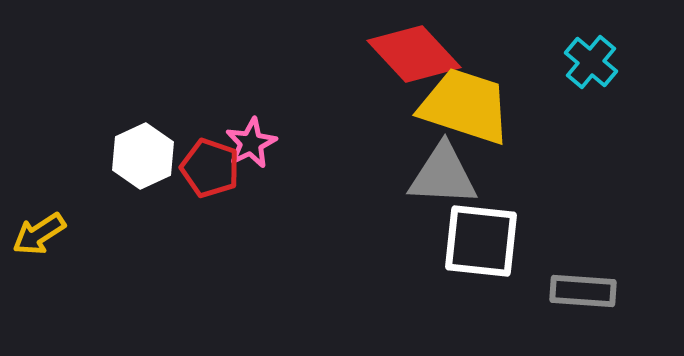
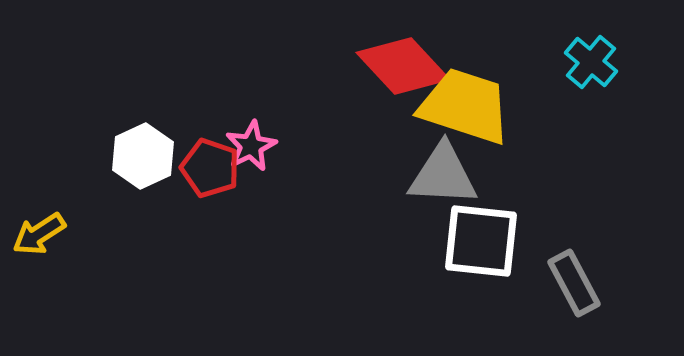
red diamond: moved 11 px left, 12 px down
pink star: moved 3 px down
gray rectangle: moved 9 px left, 8 px up; rotated 58 degrees clockwise
